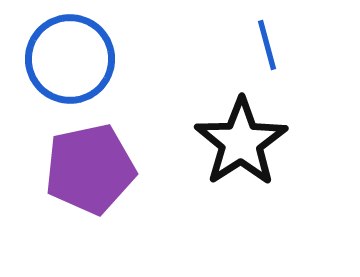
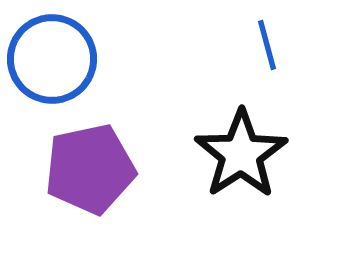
blue circle: moved 18 px left
black star: moved 12 px down
